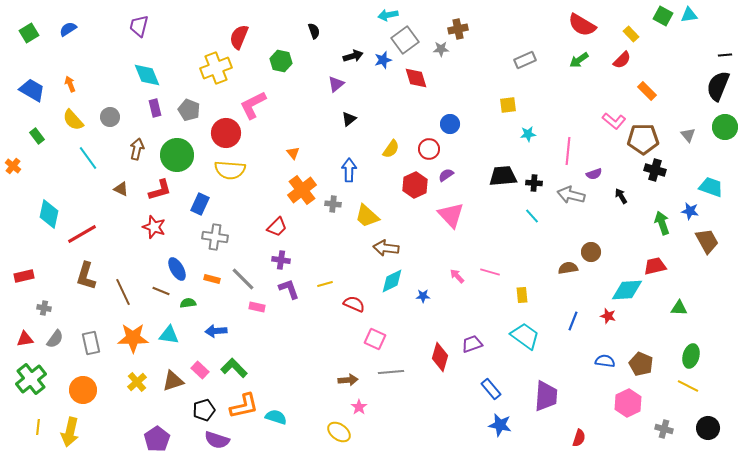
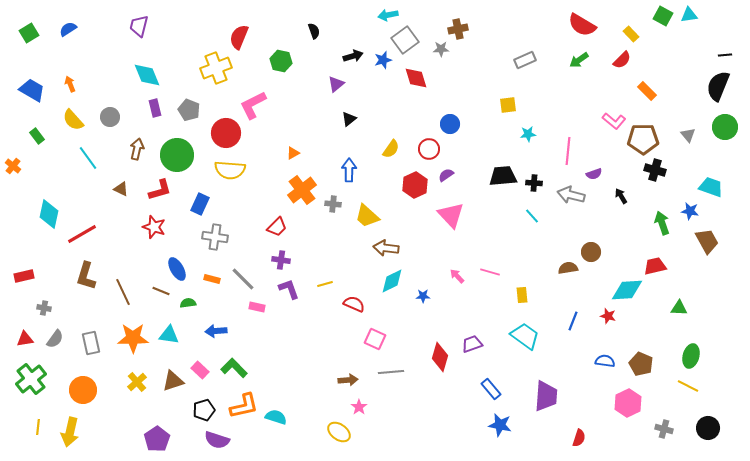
orange triangle at (293, 153): rotated 40 degrees clockwise
